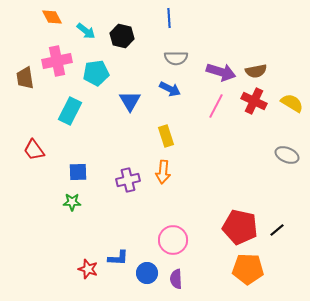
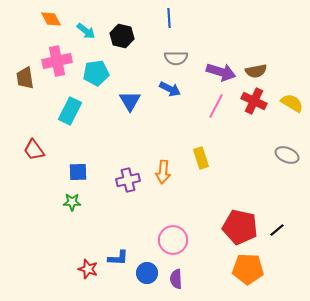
orange diamond: moved 1 px left, 2 px down
yellow rectangle: moved 35 px right, 22 px down
